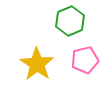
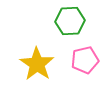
green hexagon: rotated 20 degrees clockwise
